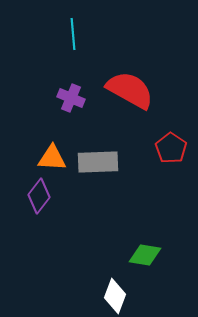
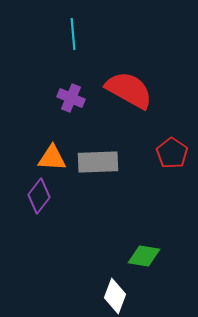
red semicircle: moved 1 px left
red pentagon: moved 1 px right, 5 px down
green diamond: moved 1 px left, 1 px down
